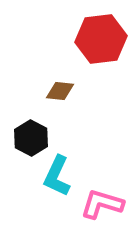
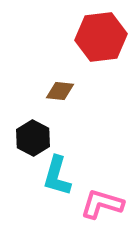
red hexagon: moved 2 px up
black hexagon: moved 2 px right
cyan L-shape: rotated 9 degrees counterclockwise
